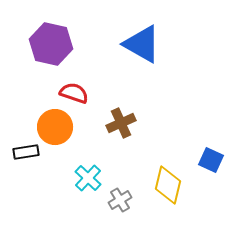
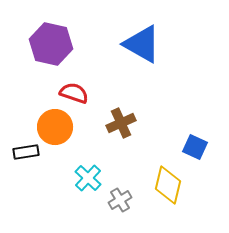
blue square: moved 16 px left, 13 px up
